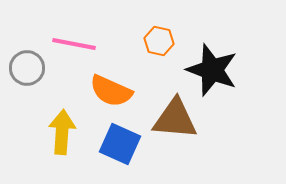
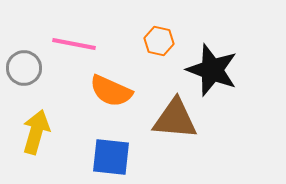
gray circle: moved 3 px left
yellow arrow: moved 26 px left; rotated 12 degrees clockwise
blue square: moved 9 px left, 13 px down; rotated 18 degrees counterclockwise
